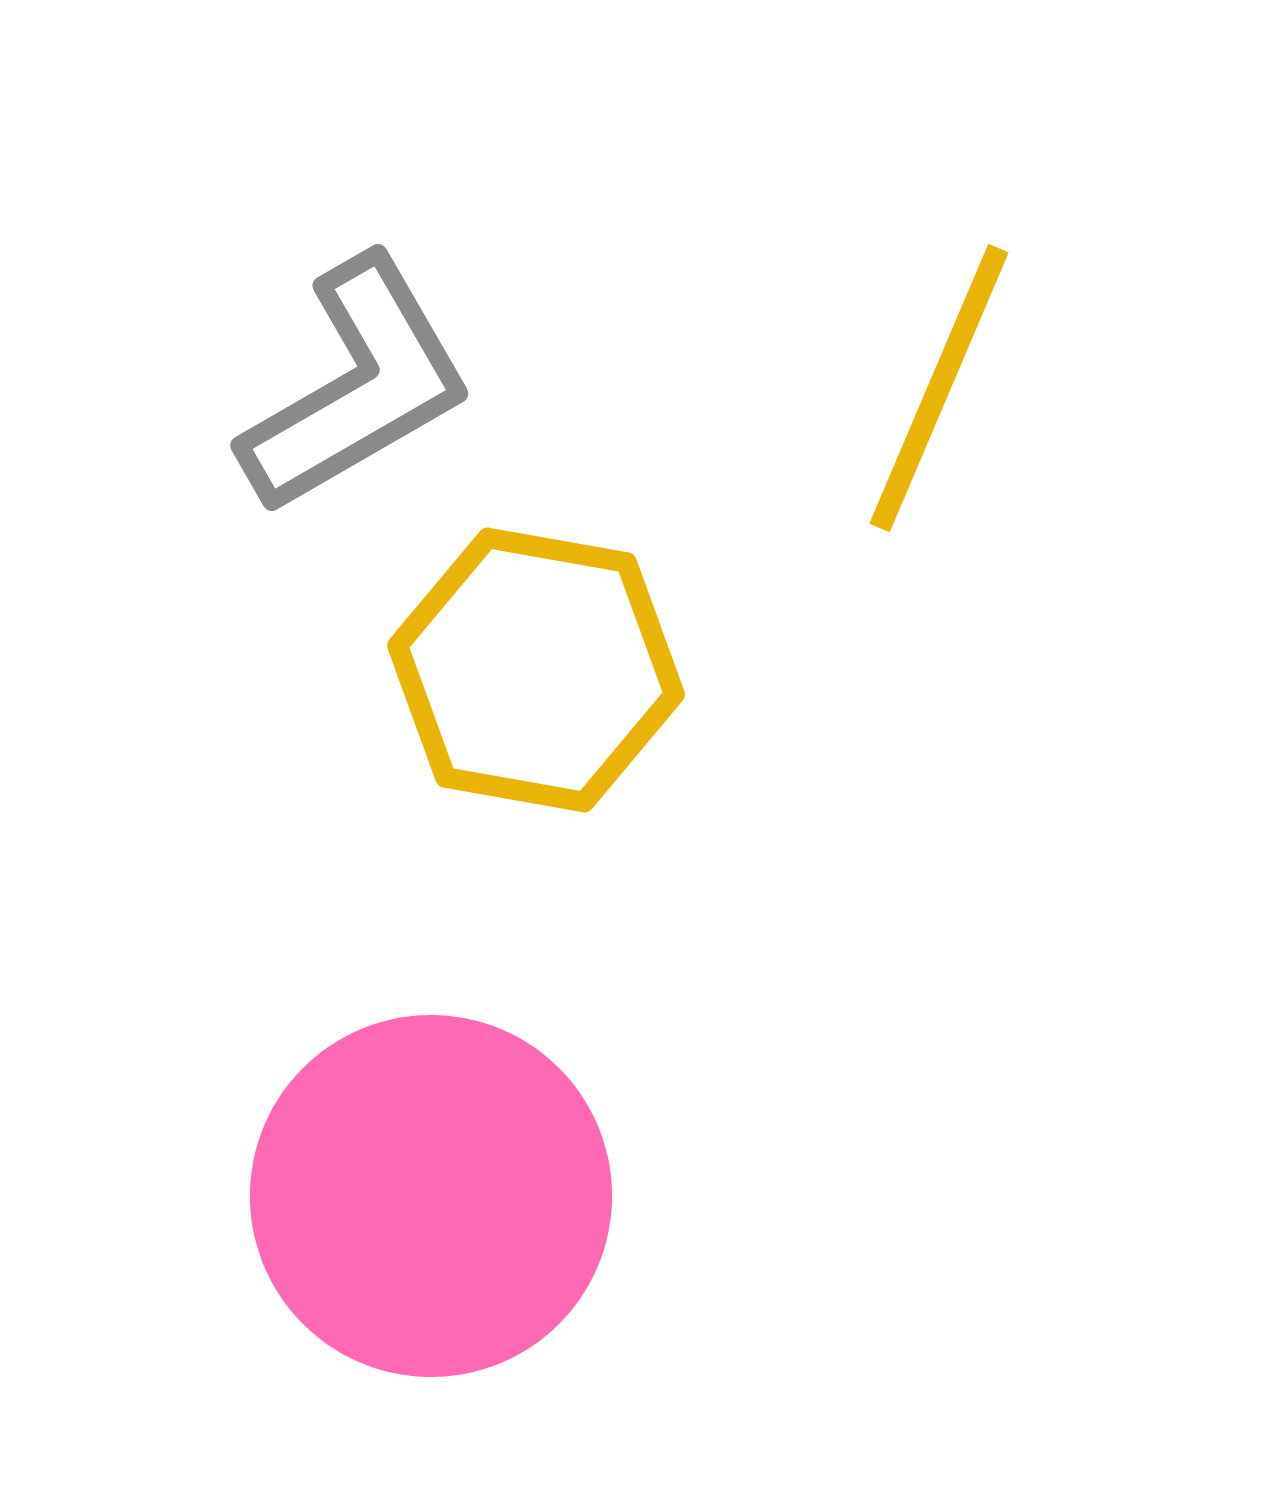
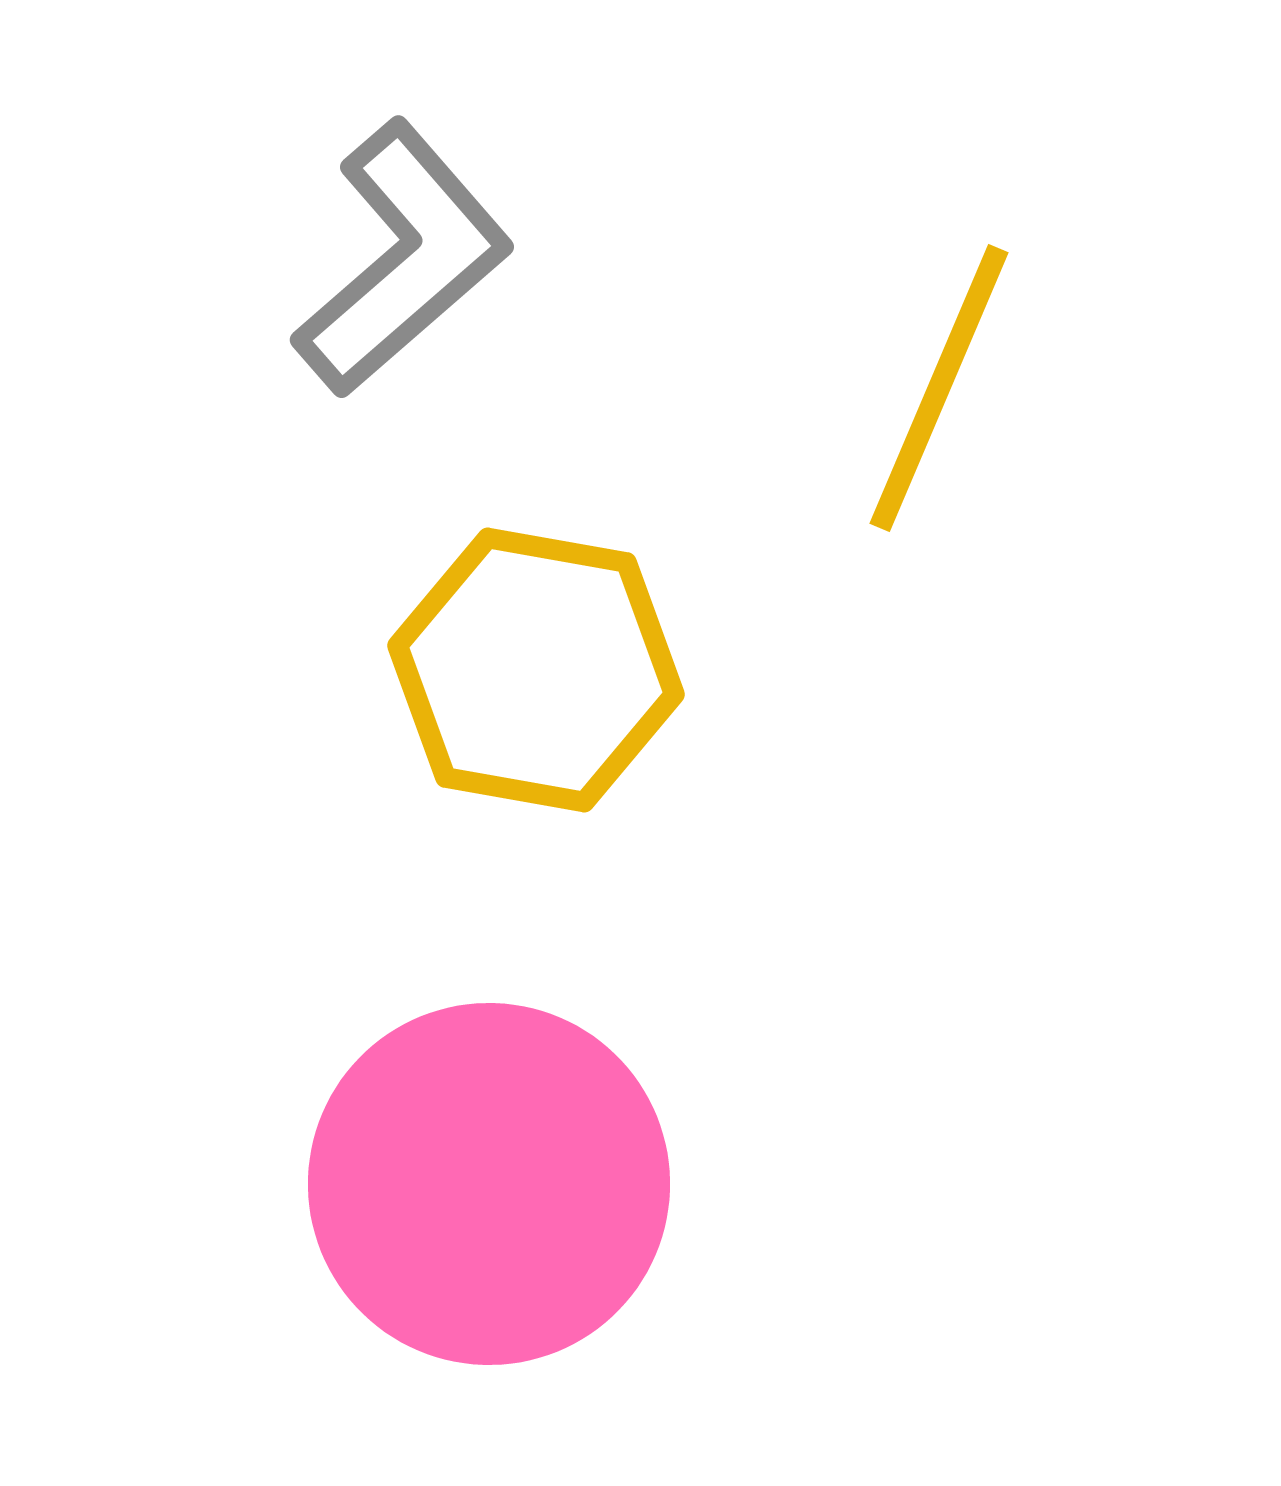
gray L-shape: moved 46 px right, 127 px up; rotated 11 degrees counterclockwise
pink circle: moved 58 px right, 12 px up
